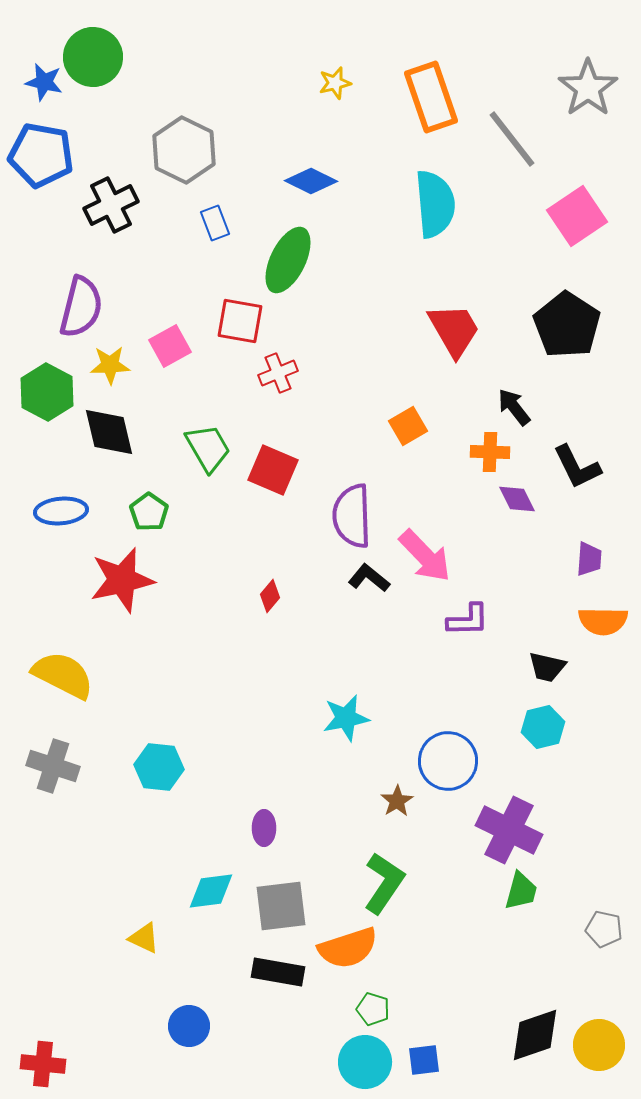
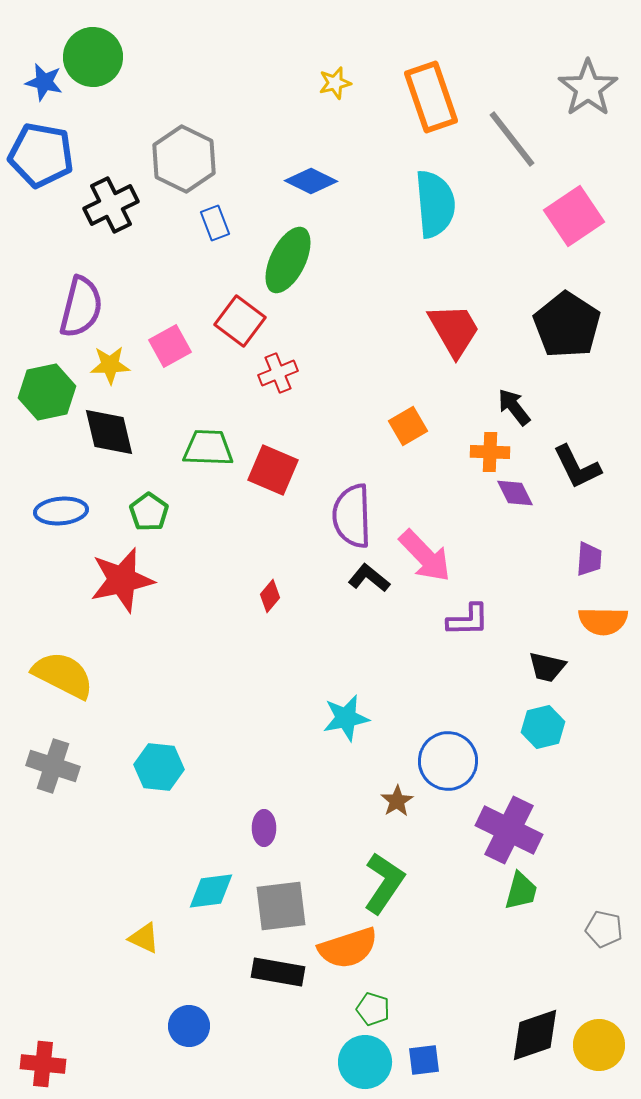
gray hexagon at (184, 150): moved 9 px down
pink square at (577, 216): moved 3 px left
red square at (240, 321): rotated 27 degrees clockwise
green hexagon at (47, 392): rotated 20 degrees clockwise
green trapezoid at (208, 448): rotated 58 degrees counterclockwise
purple diamond at (517, 499): moved 2 px left, 6 px up
